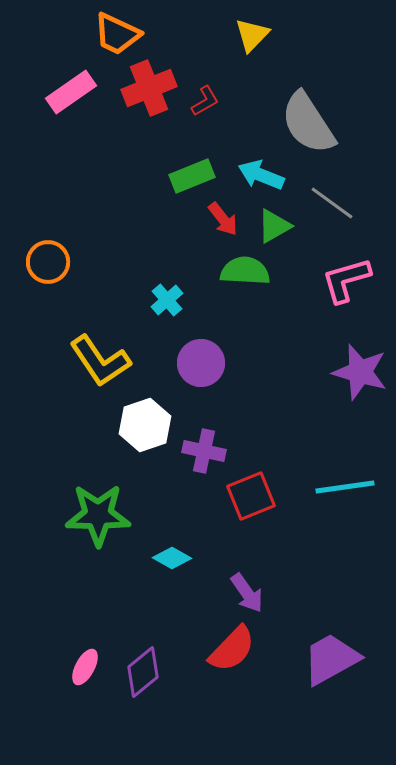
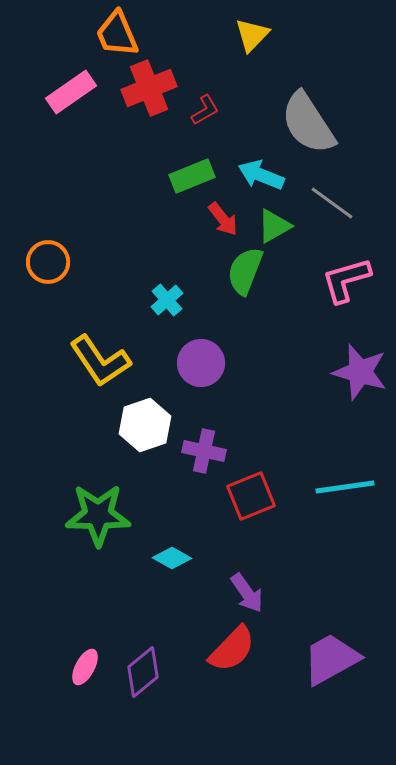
orange trapezoid: rotated 42 degrees clockwise
red L-shape: moved 9 px down
green semicircle: rotated 72 degrees counterclockwise
